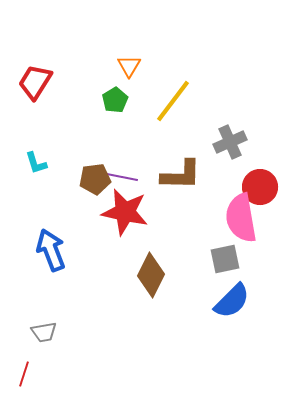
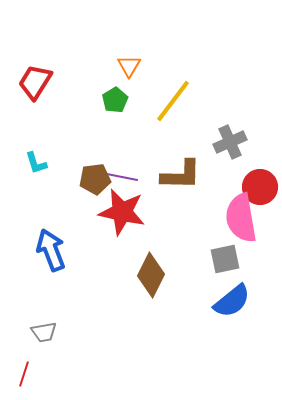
red star: moved 3 px left
blue semicircle: rotated 6 degrees clockwise
